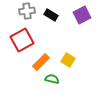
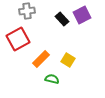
black rectangle: moved 11 px right, 4 px down; rotated 16 degrees clockwise
red square: moved 4 px left, 1 px up
orange rectangle: moved 3 px up
